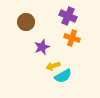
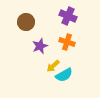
orange cross: moved 5 px left, 4 px down
purple star: moved 2 px left, 1 px up
yellow arrow: rotated 24 degrees counterclockwise
cyan semicircle: moved 1 px right, 1 px up
